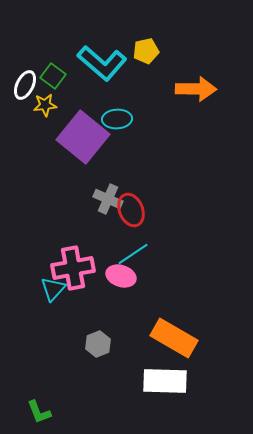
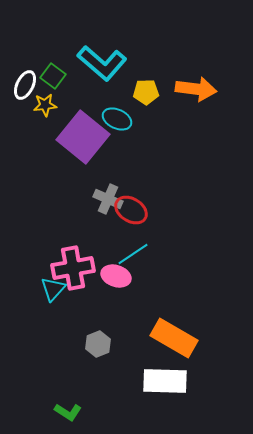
yellow pentagon: moved 41 px down; rotated 10 degrees clockwise
orange arrow: rotated 6 degrees clockwise
cyan ellipse: rotated 28 degrees clockwise
red ellipse: rotated 36 degrees counterclockwise
pink ellipse: moved 5 px left
green L-shape: moved 29 px right; rotated 36 degrees counterclockwise
